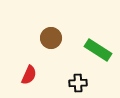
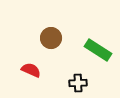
red semicircle: moved 2 px right, 5 px up; rotated 90 degrees counterclockwise
